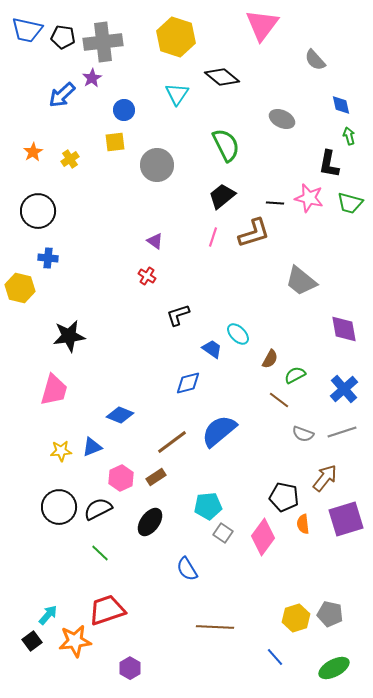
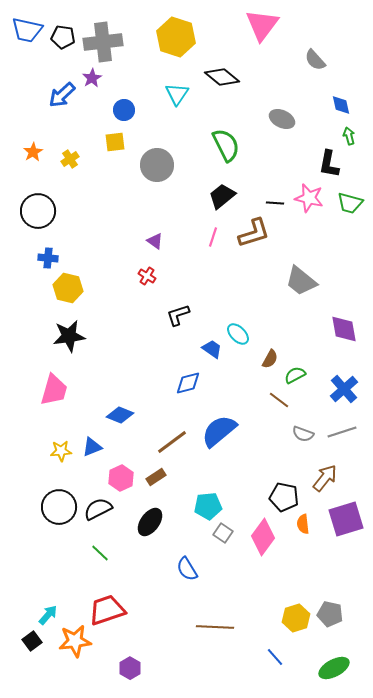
yellow hexagon at (20, 288): moved 48 px right
